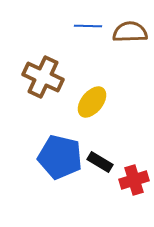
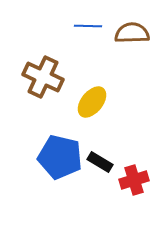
brown semicircle: moved 2 px right, 1 px down
